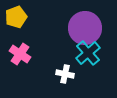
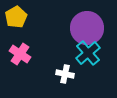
yellow pentagon: rotated 10 degrees counterclockwise
purple circle: moved 2 px right
